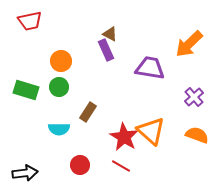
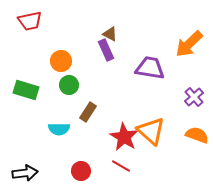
green circle: moved 10 px right, 2 px up
red circle: moved 1 px right, 6 px down
